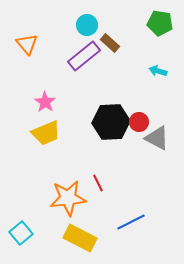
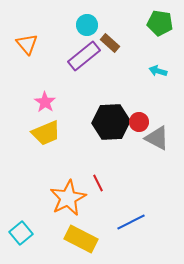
orange star: rotated 21 degrees counterclockwise
yellow rectangle: moved 1 px right, 1 px down
